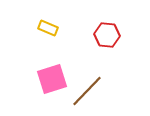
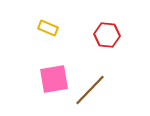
pink square: moved 2 px right; rotated 8 degrees clockwise
brown line: moved 3 px right, 1 px up
